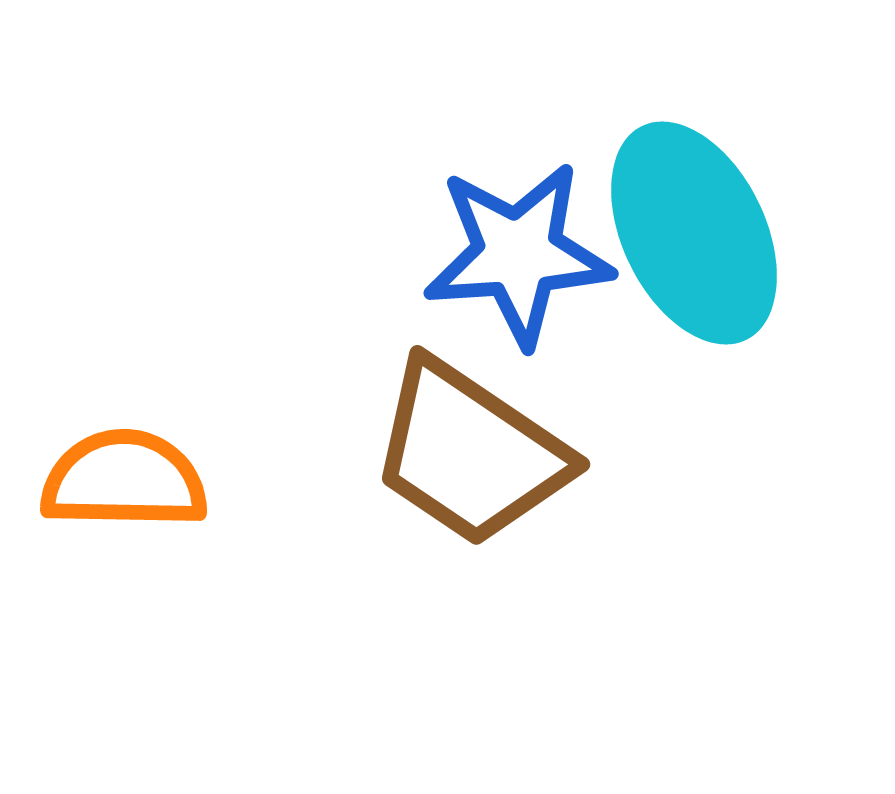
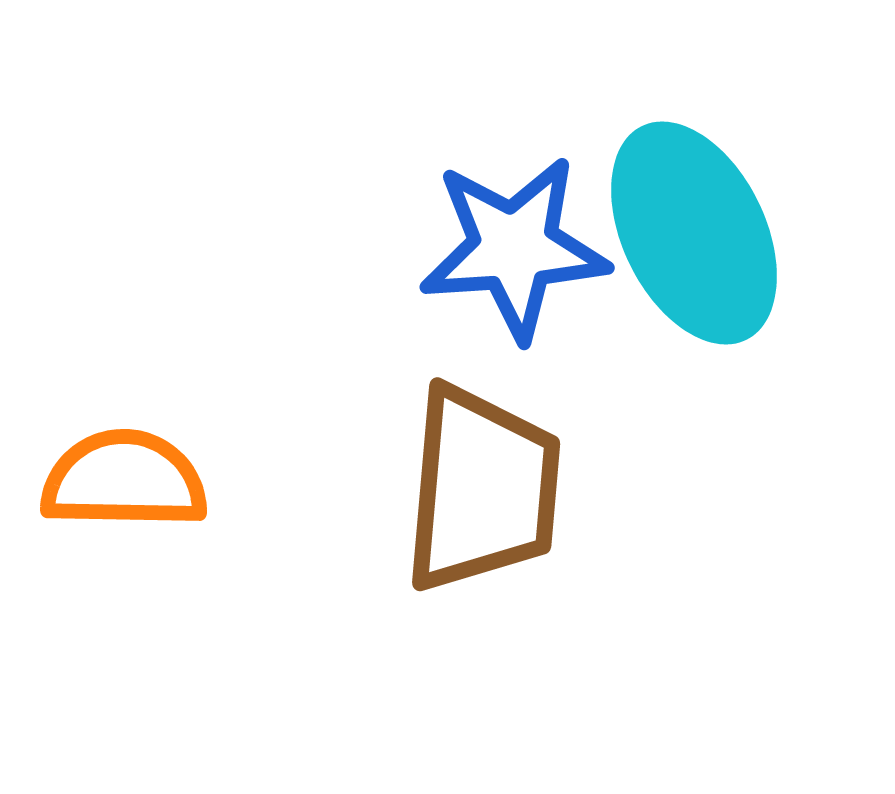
blue star: moved 4 px left, 6 px up
brown trapezoid: moved 12 px right, 36 px down; rotated 119 degrees counterclockwise
